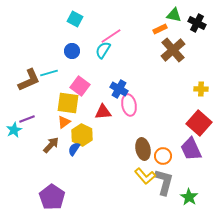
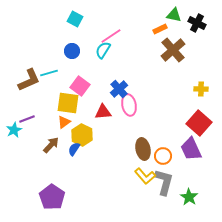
blue cross: rotated 18 degrees clockwise
